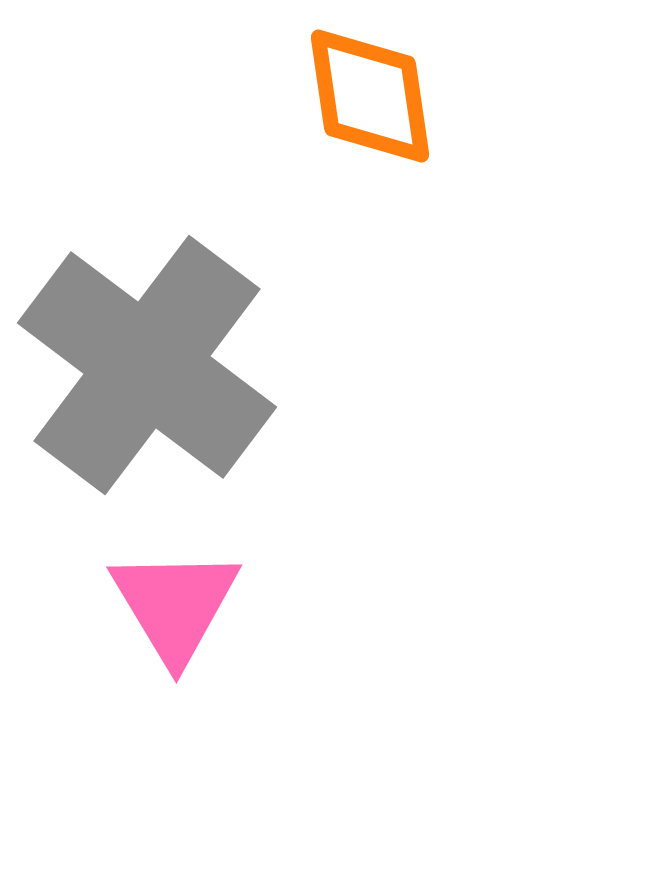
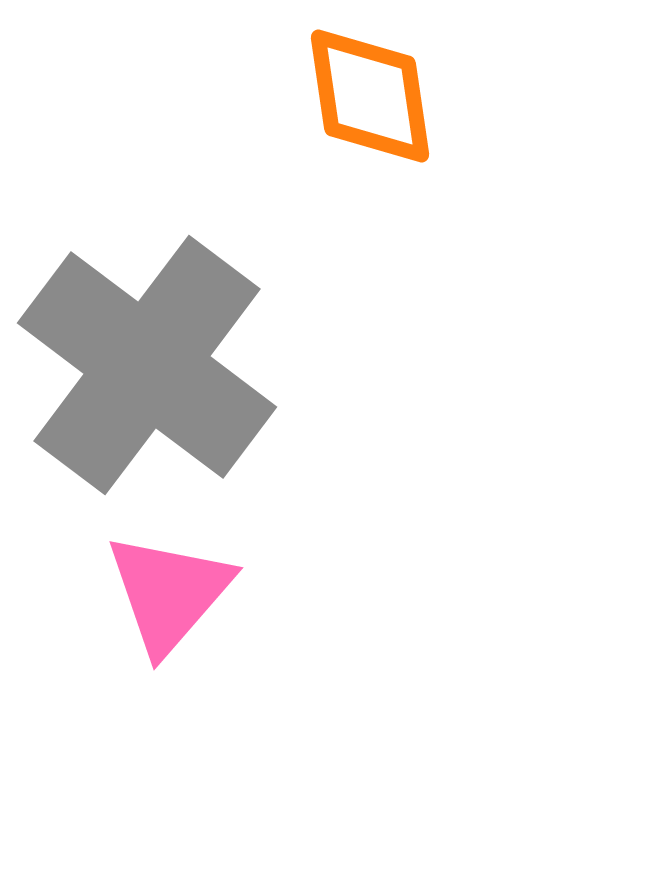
pink triangle: moved 6 px left, 12 px up; rotated 12 degrees clockwise
